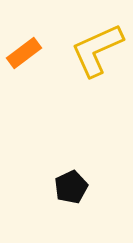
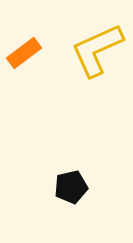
black pentagon: rotated 12 degrees clockwise
